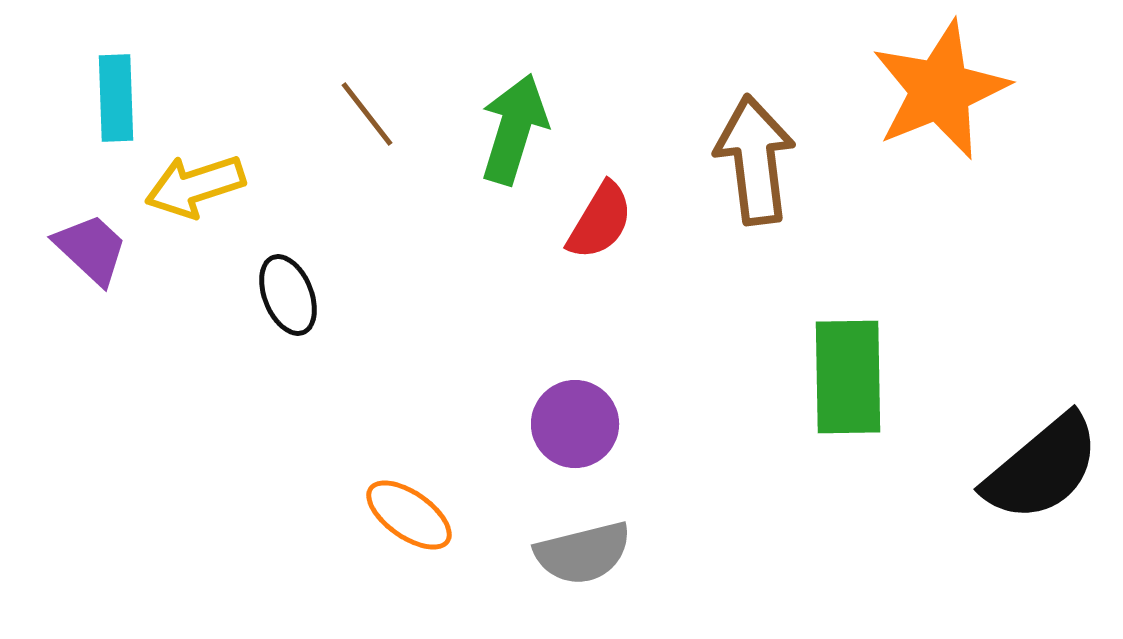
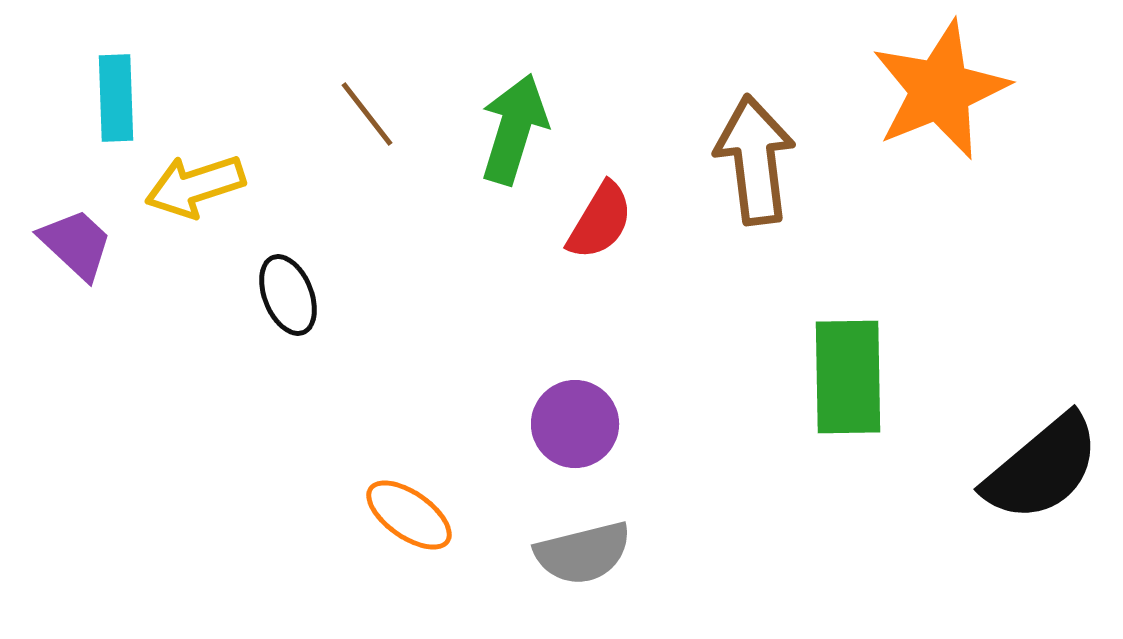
purple trapezoid: moved 15 px left, 5 px up
